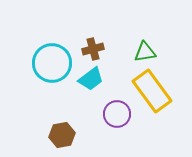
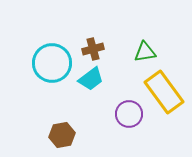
yellow rectangle: moved 12 px right, 1 px down
purple circle: moved 12 px right
